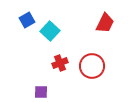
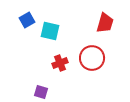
red trapezoid: rotated 10 degrees counterclockwise
cyan square: rotated 30 degrees counterclockwise
red circle: moved 8 px up
purple square: rotated 16 degrees clockwise
